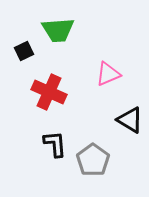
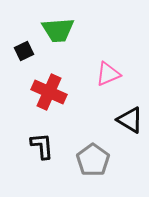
black L-shape: moved 13 px left, 2 px down
